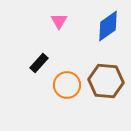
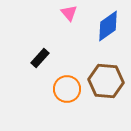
pink triangle: moved 10 px right, 8 px up; rotated 12 degrees counterclockwise
black rectangle: moved 1 px right, 5 px up
orange circle: moved 4 px down
